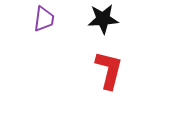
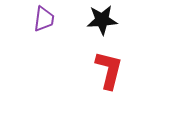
black star: moved 1 px left, 1 px down
